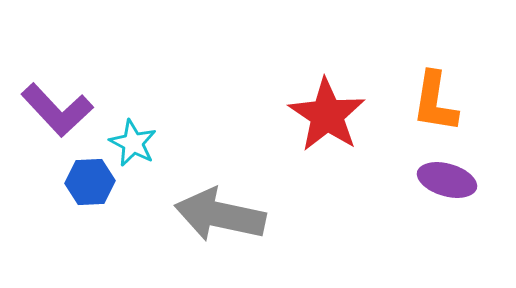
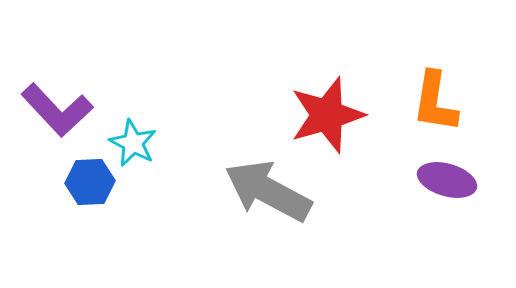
red star: rotated 22 degrees clockwise
gray arrow: moved 48 px right, 24 px up; rotated 16 degrees clockwise
